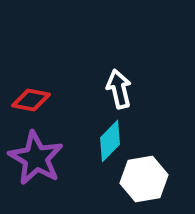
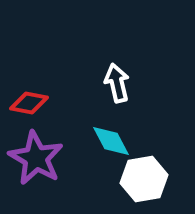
white arrow: moved 2 px left, 6 px up
red diamond: moved 2 px left, 3 px down
cyan diamond: moved 1 px right; rotated 72 degrees counterclockwise
